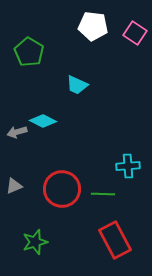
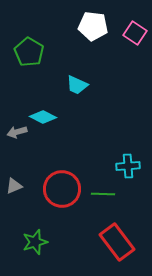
cyan diamond: moved 4 px up
red rectangle: moved 2 px right, 2 px down; rotated 9 degrees counterclockwise
